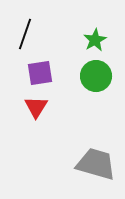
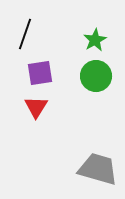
gray trapezoid: moved 2 px right, 5 px down
